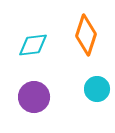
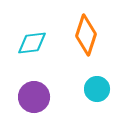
cyan diamond: moved 1 px left, 2 px up
